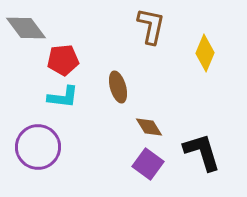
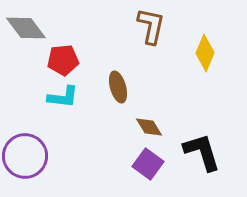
purple circle: moved 13 px left, 9 px down
